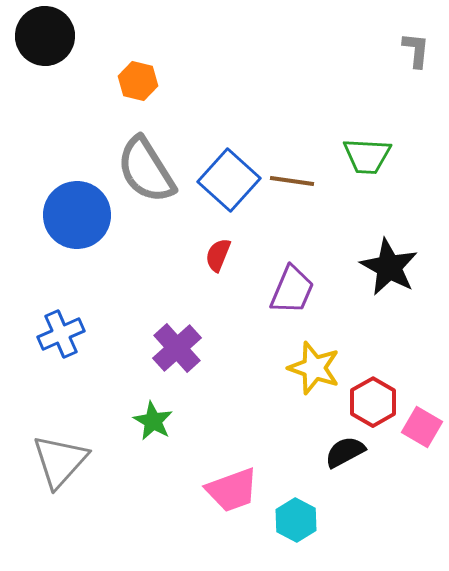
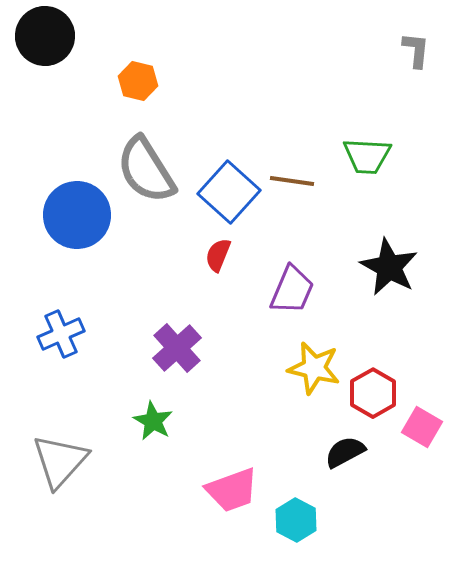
blue square: moved 12 px down
yellow star: rotated 6 degrees counterclockwise
red hexagon: moved 9 px up
